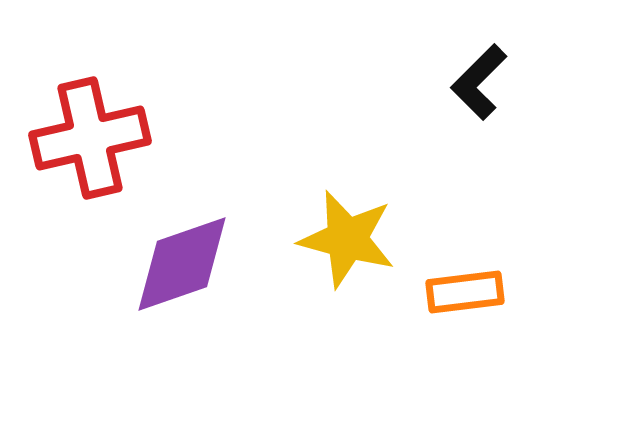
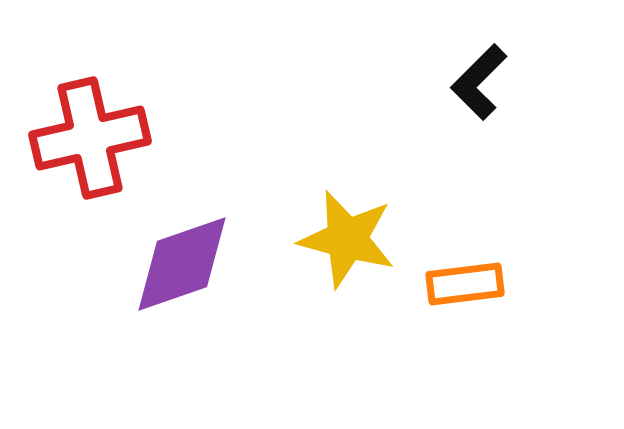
orange rectangle: moved 8 px up
